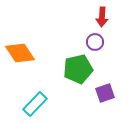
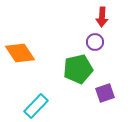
cyan rectangle: moved 1 px right, 2 px down
